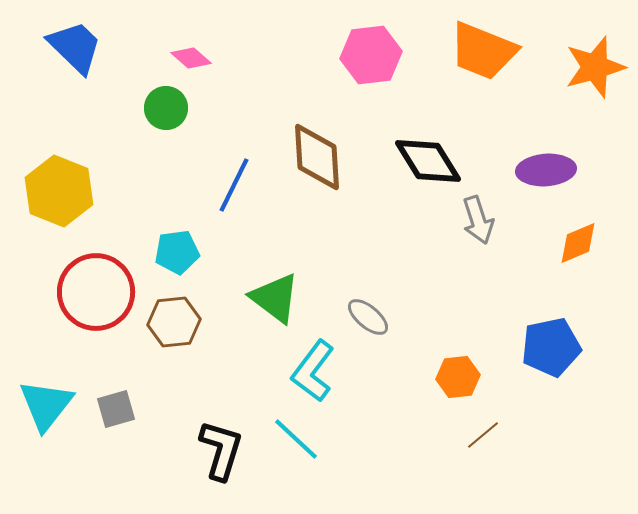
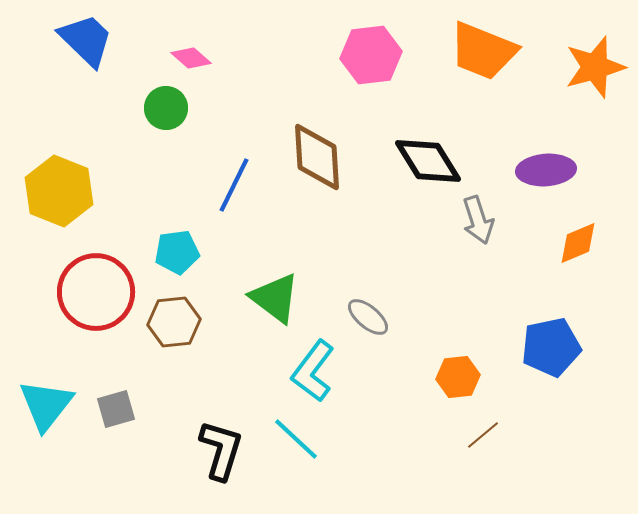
blue trapezoid: moved 11 px right, 7 px up
